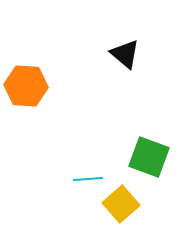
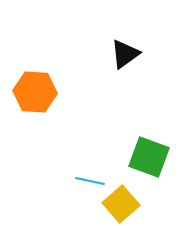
black triangle: rotated 44 degrees clockwise
orange hexagon: moved 9 px right, 6 px down
cyan line: moved 2 px right, 2 px down; rotated 16 degrees clockwise
